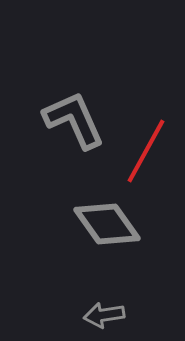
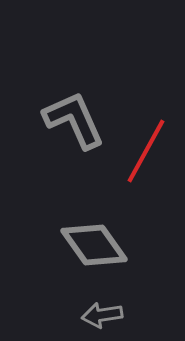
gray diamond: moved 13 px left, 21 px down
gray arrow: moved 2 px left
